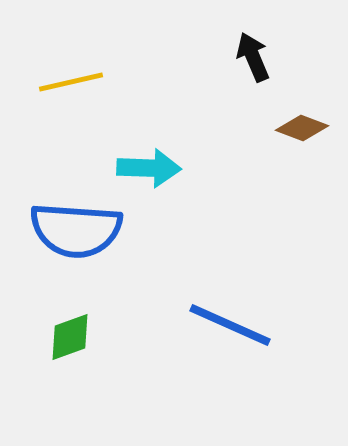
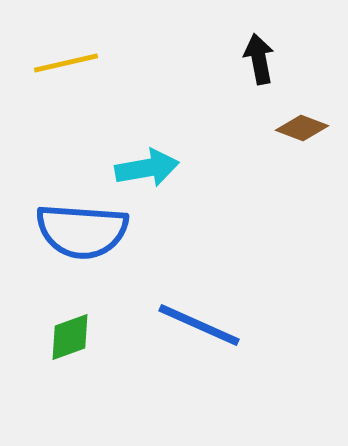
black arrow: moved 6 px right, 2 px down; rotated 12 degrees clockwise
yellow line: moved 5 px left, 19 px up
cyan arrow: moved 2 px left; rotated 12 degrees counterclockwise
blue semicircle: moved 6 px right, 1 px down
blue line: moved 31 px left
